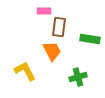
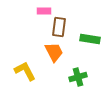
orange trapezoid: moved 2 px right, 1 px down
